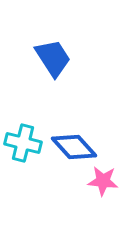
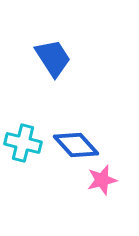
blue diamond: moved 2 px right, 2 px up
pink star: moved 1 px left, 1 px up; rotated 20 degrees counterclockwise
